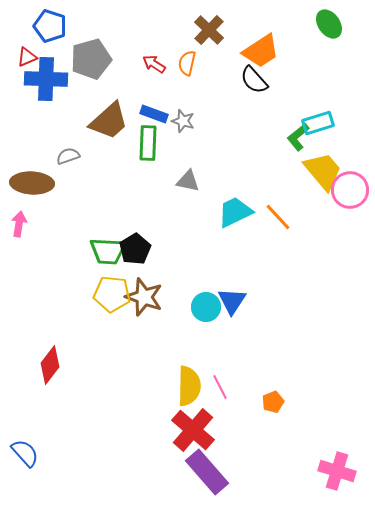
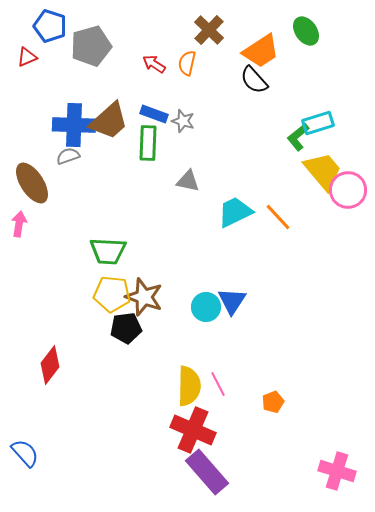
green ellipse: moved 23 px left, 7 px down
gray pentagon: moved 13 px up
blue cross: moved 28 px right, 46 px down
brown ellipse: rotated 54 degrees clockwise
pink circle: moved 2 px left
black pentagon: moved 9 px left, 79 px down; rotated 24 degrees clockwise
pink line: moved 2 px left, 3 px up
red cross: rotated 18 degrees counterclockwise
